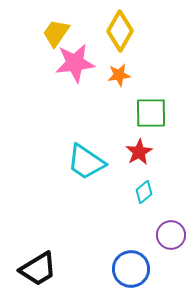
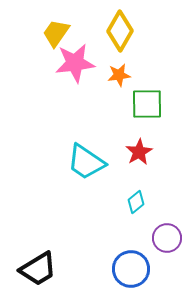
green square: moved 4 px left, 9 px up
cyan diamond: moved 8 px left, 10 px down
purple circle: moved 4 px left, 3 px down
